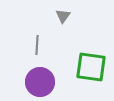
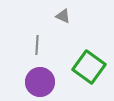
gray triangle: rotated 42 degrees counterclockwise
green square: moved 2 px left; rotated 28 degrees clockwise
